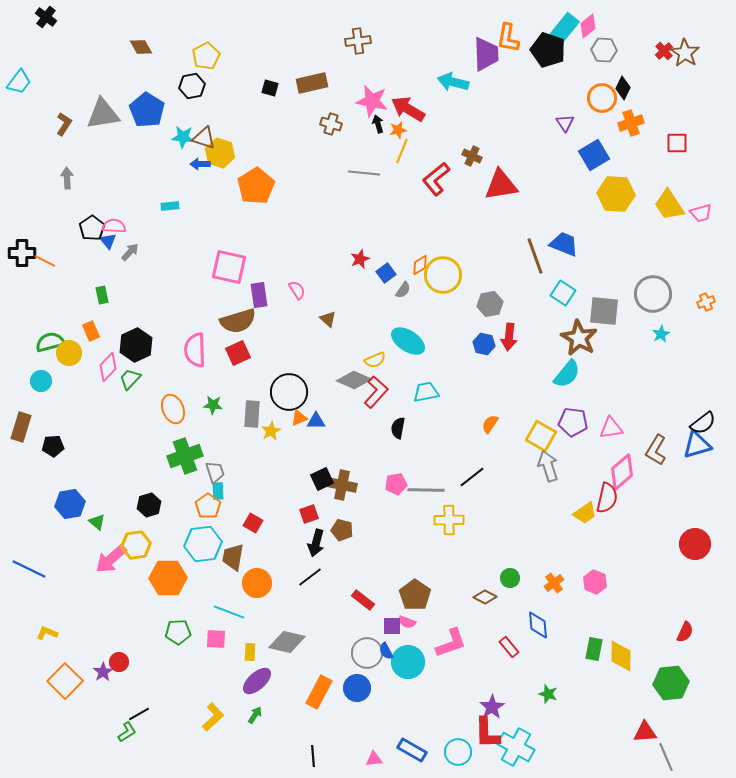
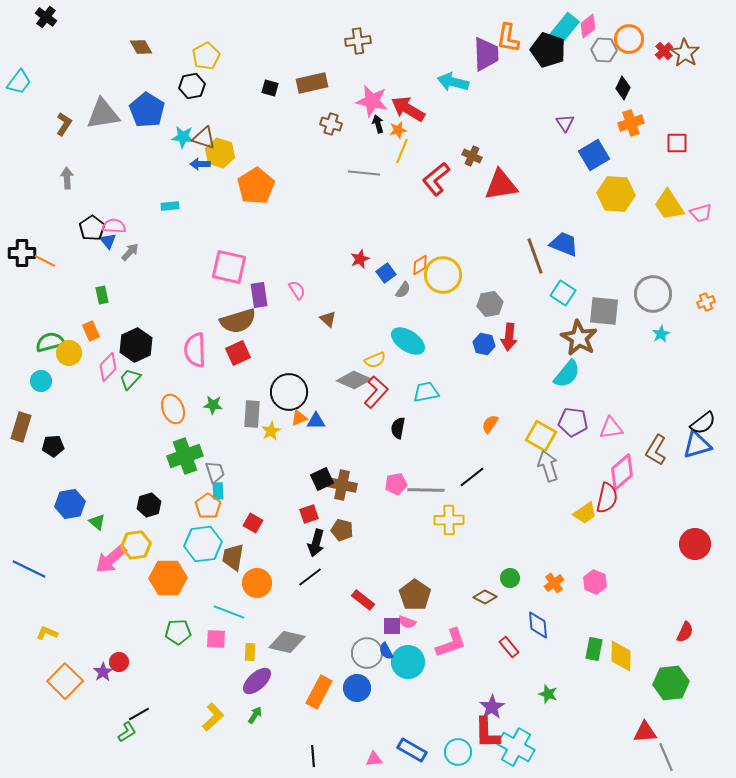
orange circle at (602, 98): moved 27 px right, 59 px up
